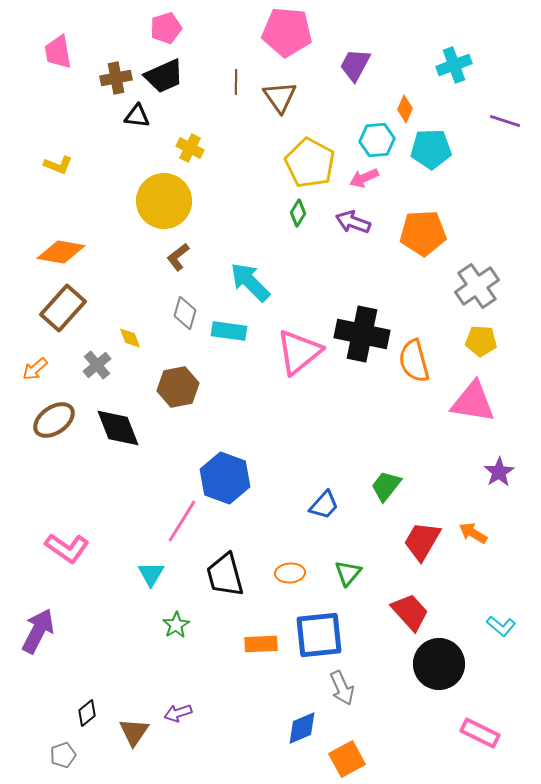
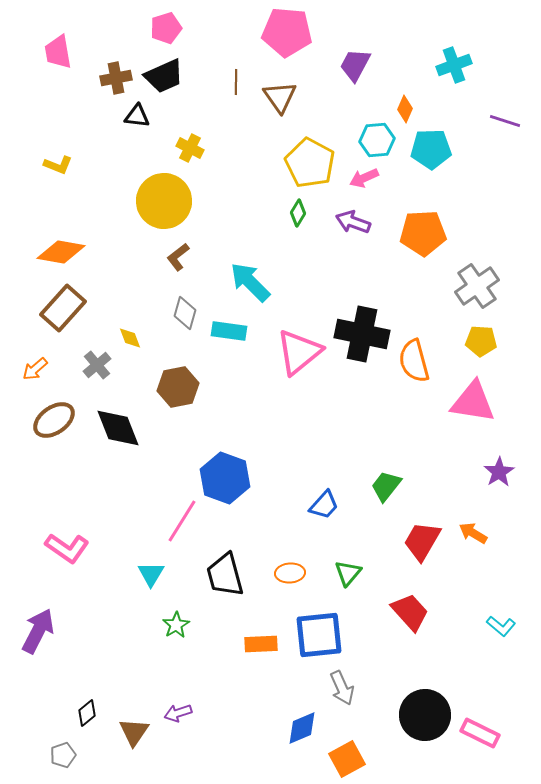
black circle at (439, 664): moved 14 px left, 51 px down
